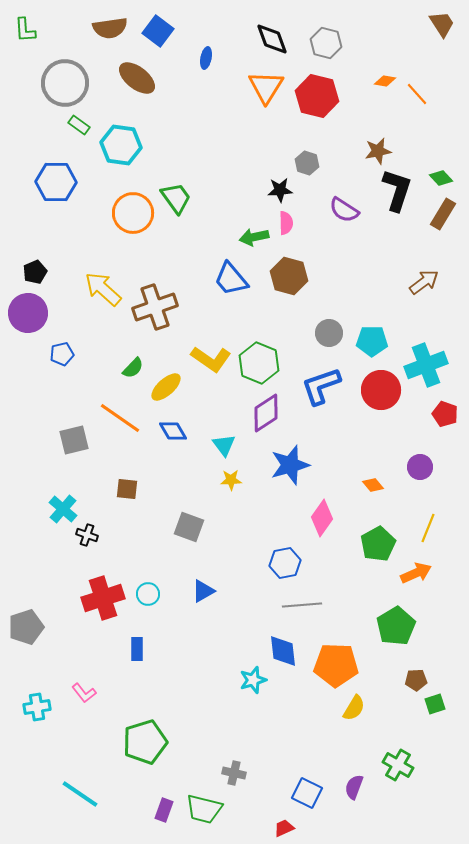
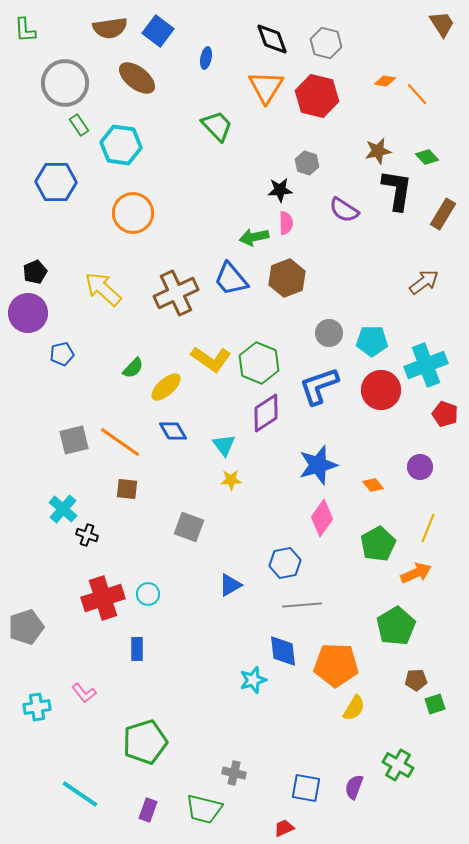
green rectangle at (79, 125): rotated 20 degrees clockwise
green diamond at (441, 178): moved 14 px left, 21 px up
black L-shape at (397, 190): rotated 9 degrees counterclockwise
green trapezoid at (176, 198): moved 41 px right, 72 px up; rotated 8 degrees counterclockwise
brown hexagon at (289, 276): moved 2 px left, 2 px down; rotated 24 degrees clockwise
brown cross at (155, 307): moved 21 px right, 14 px up; rotated 6 degrees counterclockwise
blue L-shape at (321, 386): moved 2 px left
orange line at (120, 418): moved 24 px down
blue star at (290, 465): moved 28 px right
blue triangle at (203, 591): moved 27 px right, 6 px up
blue square at (307, 793): moved 1 px left, 5 px up; rotated 16 degrees counterclockwise
purple rectangle at (164, 810): moved 16 px left
